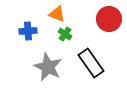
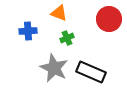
orange triangle: moved 2 px right, 1 px up
green cross: moved 2 px right, 4 px down; rotated 32 degrees clockwise
black rectangle: moved 9 px down; rotated 32 degrees counterclockwise
gray star: moved 6 px right, 1 px down
